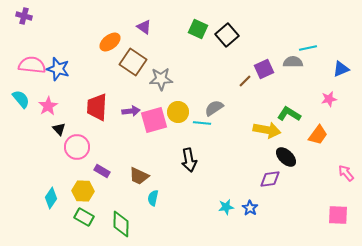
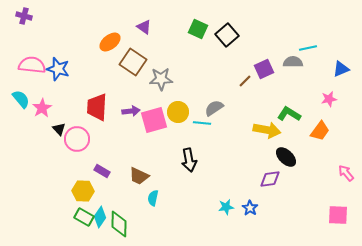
pink star at (48, 106): moved 6 px left, 2 px down
orange trapezoid at (318, 135): moved 2 px right, 4 px up
pink circle at (77, 147): moved 8 px up
cyan diamond at (51, 198): moved 49 px right, 19 px down
green diamond at (121, 224): moved 2 px left
